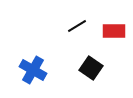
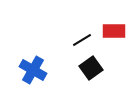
black line: moved 5 px right, 14 px down
black square: rotated 20 degrees clockwise
